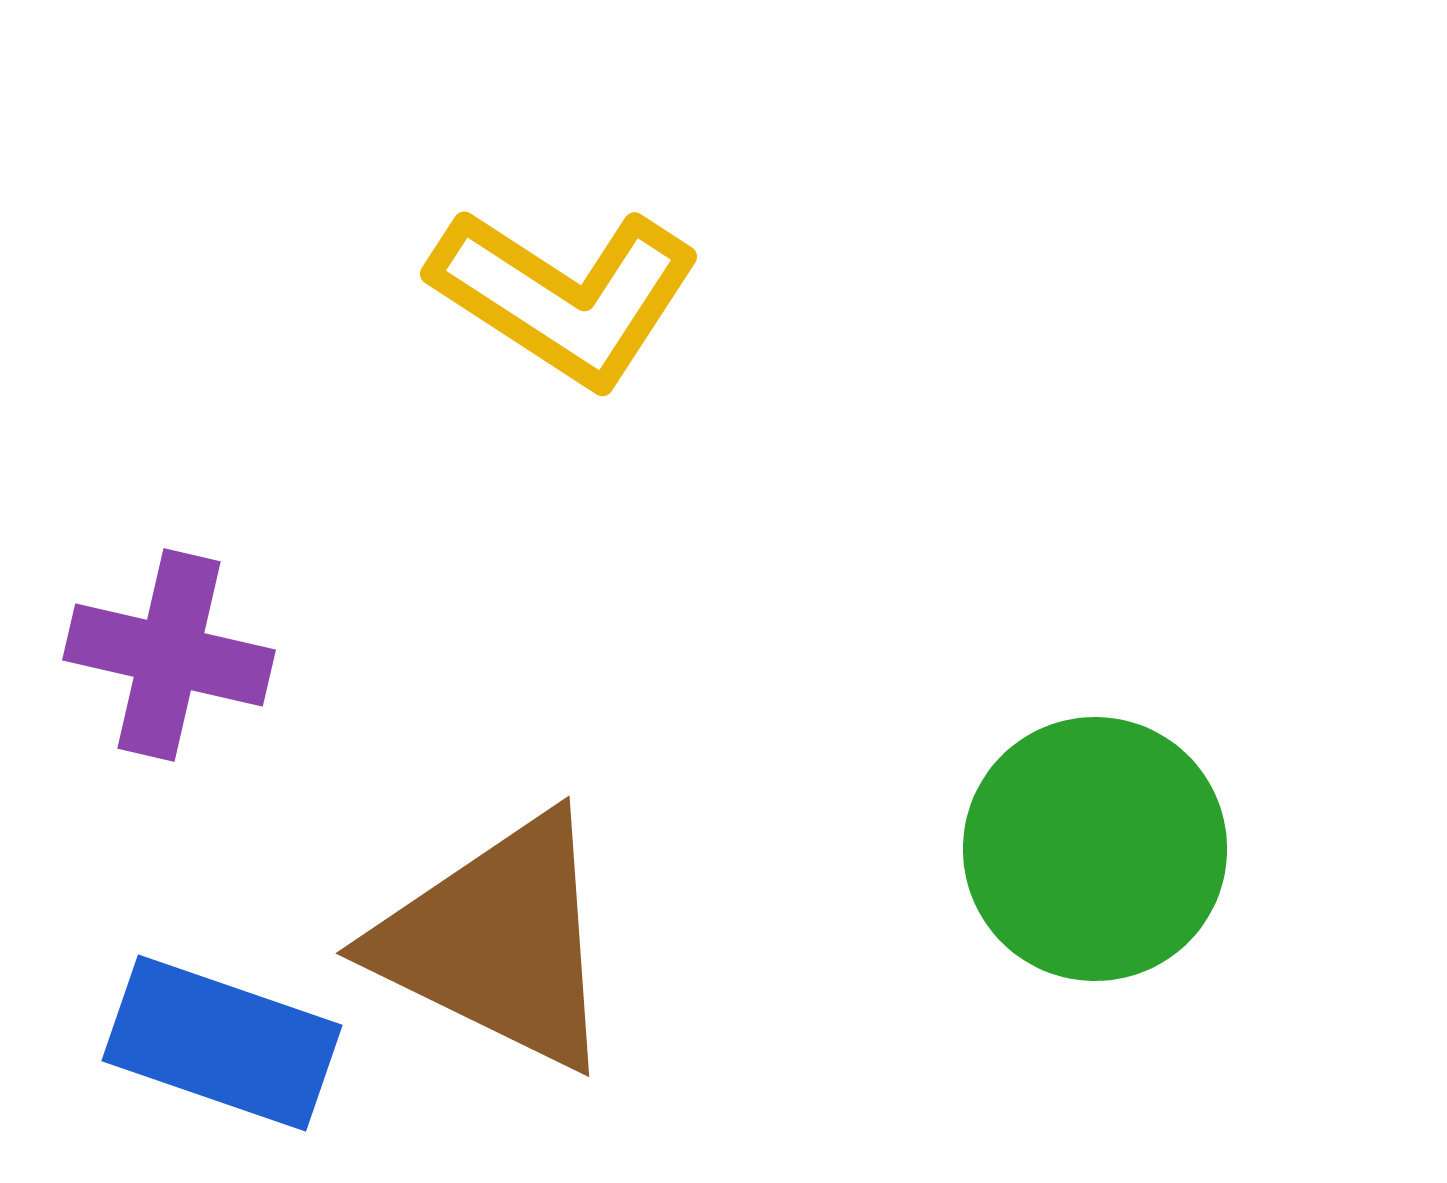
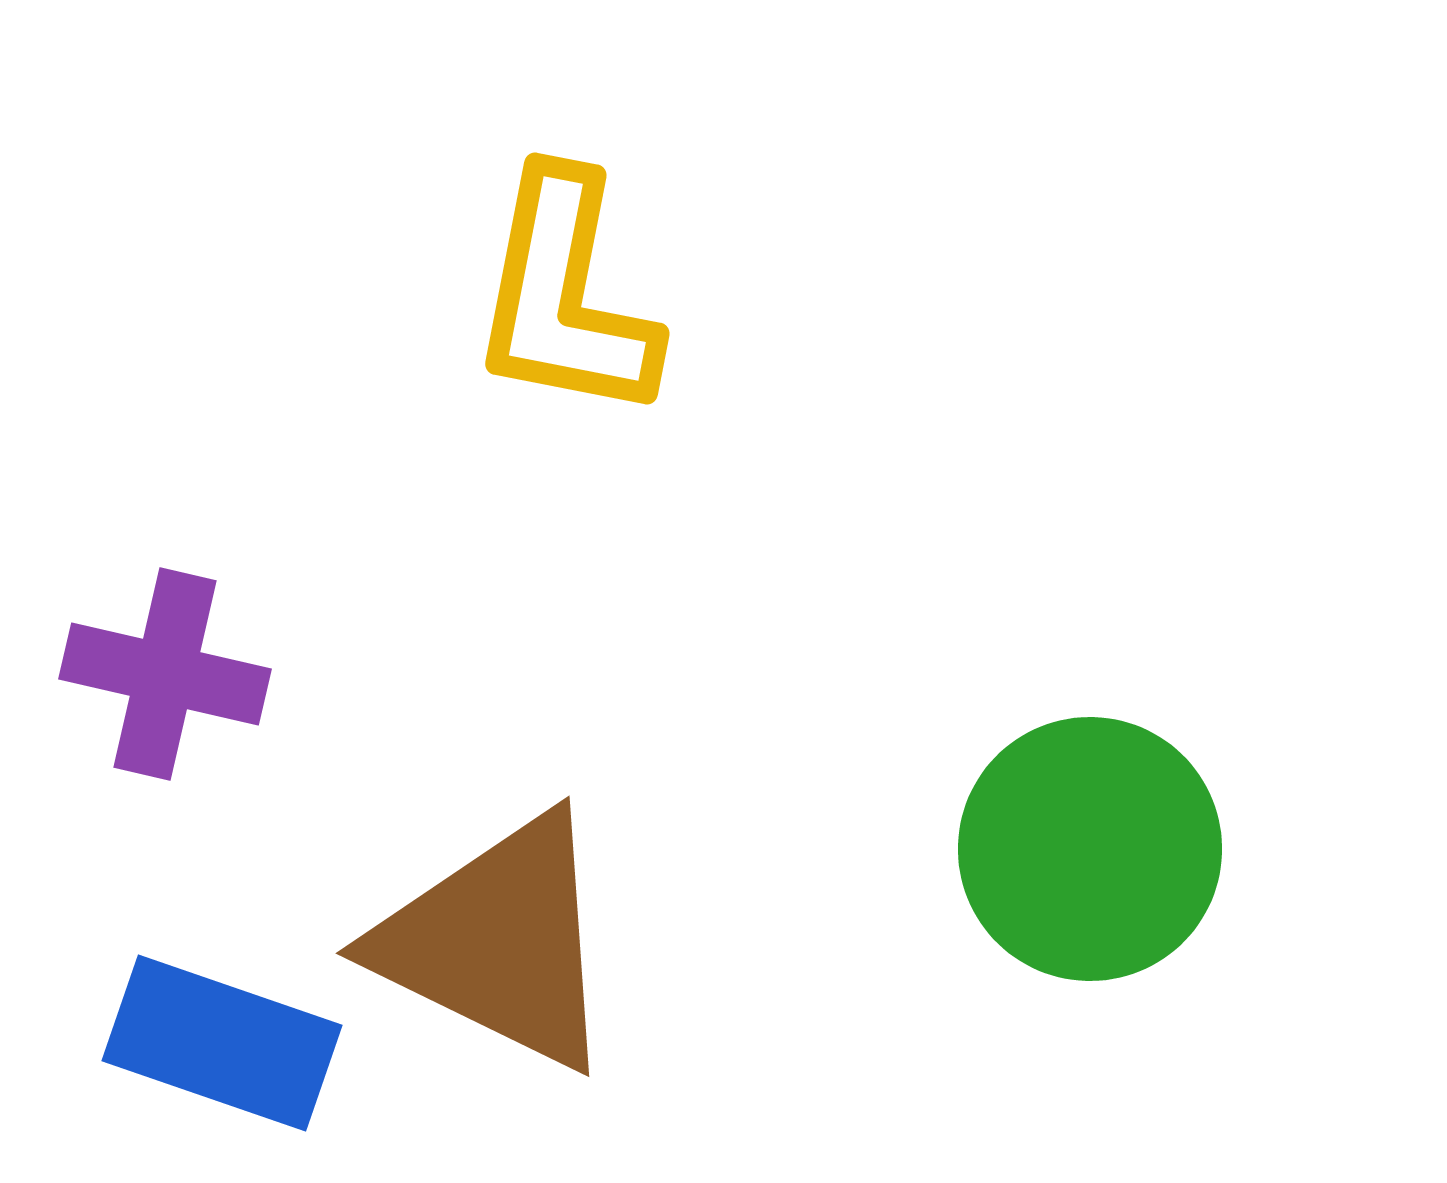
yellow L-shape: rotated 68 degrees clockwise
purple cross: moved 4 px left, 19 px down
green circle: moved 5 px left
